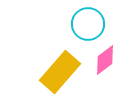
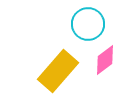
yellow rectangle: moved 2 px left, 1 px up
